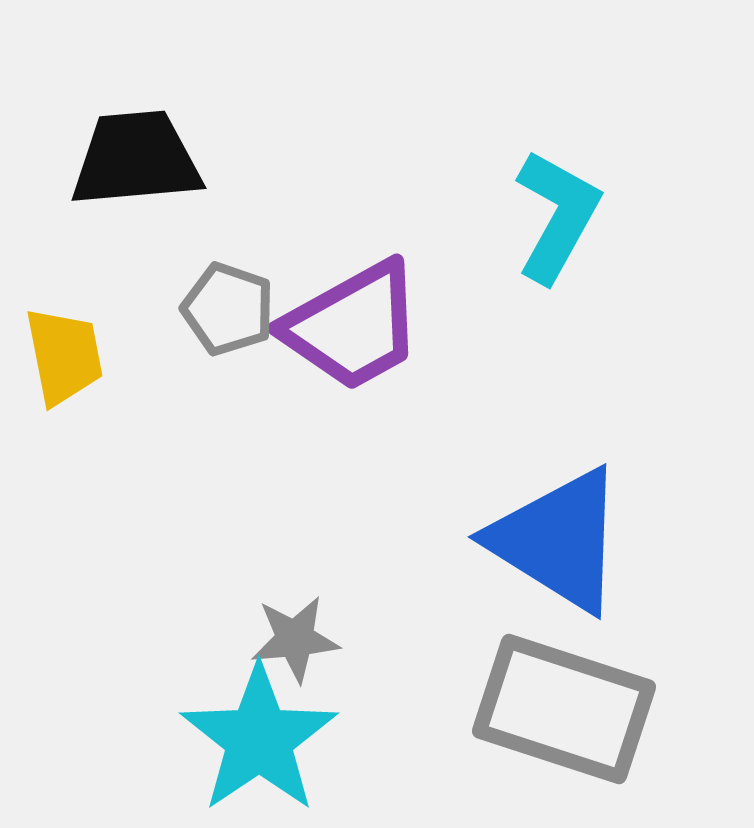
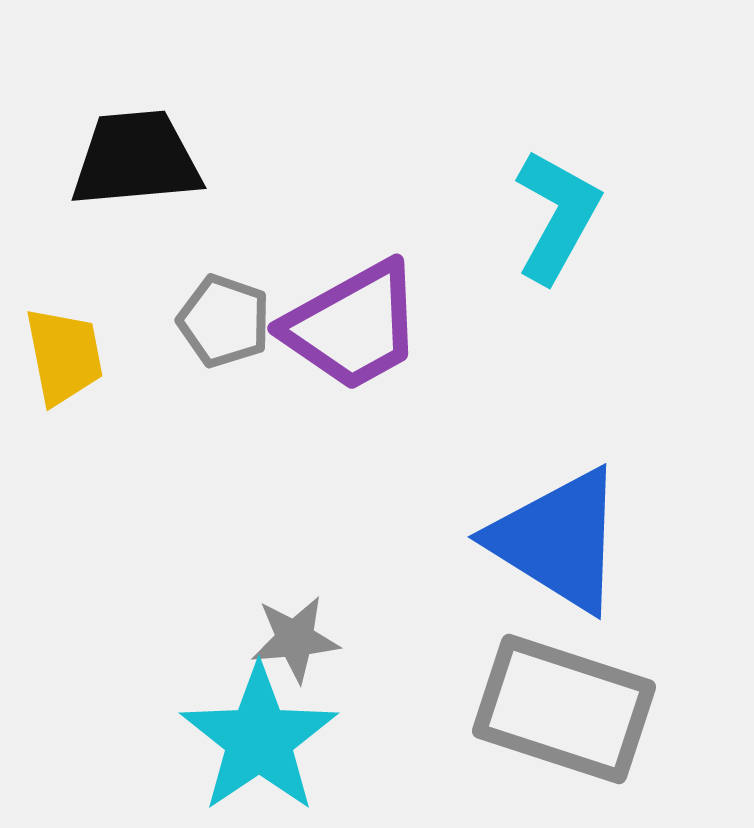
gray pentagon: moved 4 px left, 12 px down
